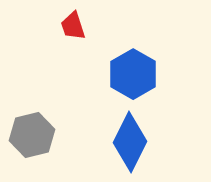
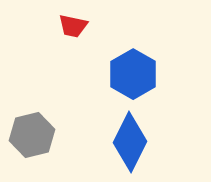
red trapezoid: rotated 60 degrees counterclockwise
